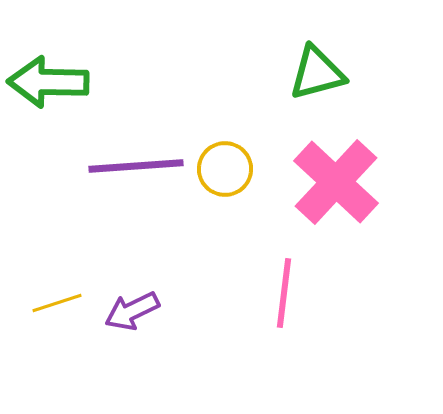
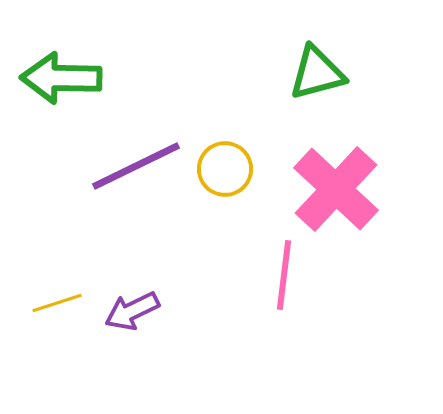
green arrow: moved 13 px right, 4 px up
purple line: rotated 22 degrees counterclockwise
pink cross: moved 7 px down
pink line: moved 18 px up
